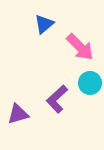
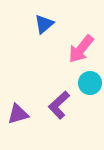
pink arrow: moved 1 px right, 2 px down; rotated 84 degrees clockwise
purple L-shape: moved 2 px right, 6 px down
